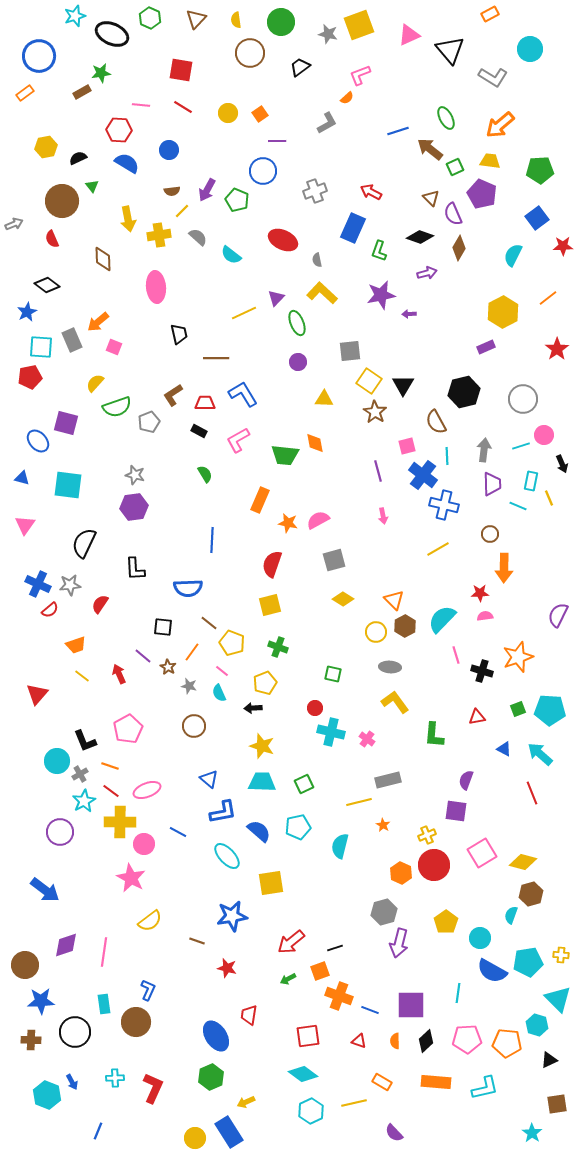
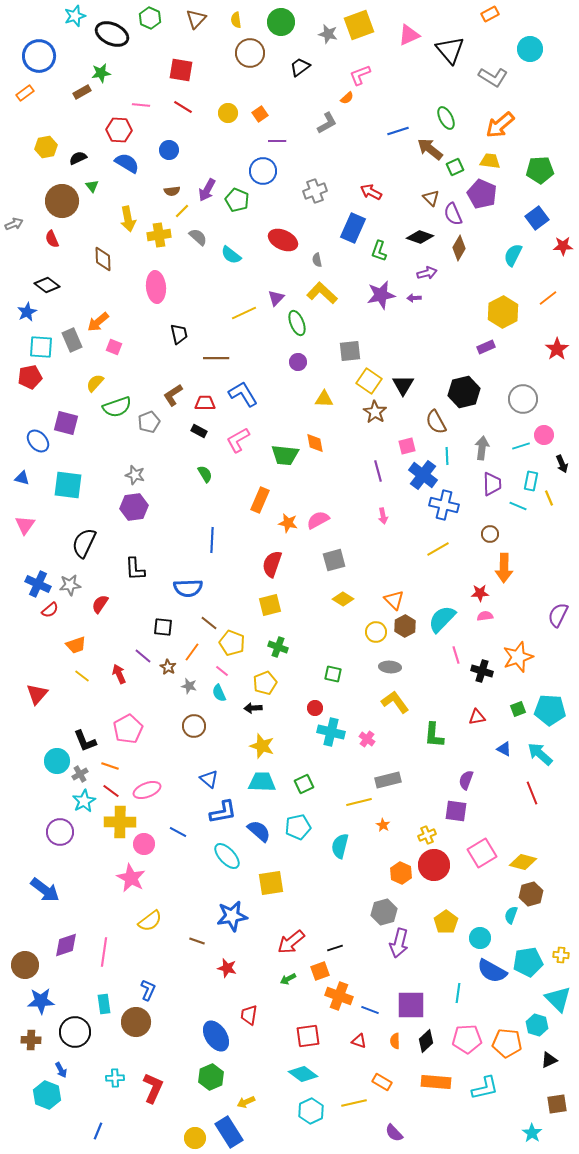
purple arrow at (409, 314): moved 5 px right, 16 px up
gray arrow at (484, 450): moved 2 px left, 2 px up
blue arrow at (72, 1082): moved 11 px left, 12 px up
